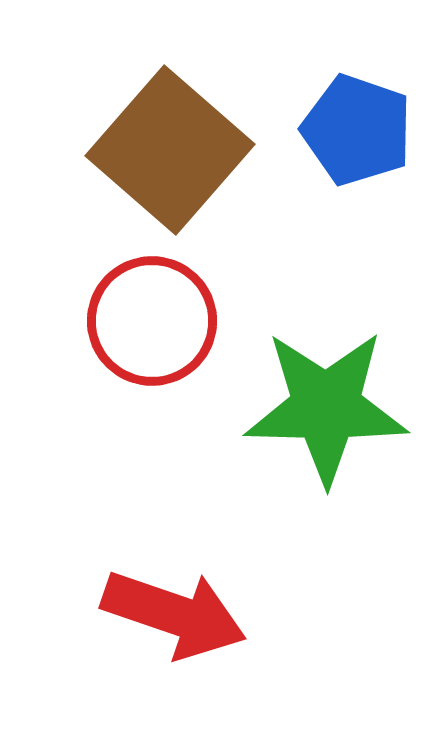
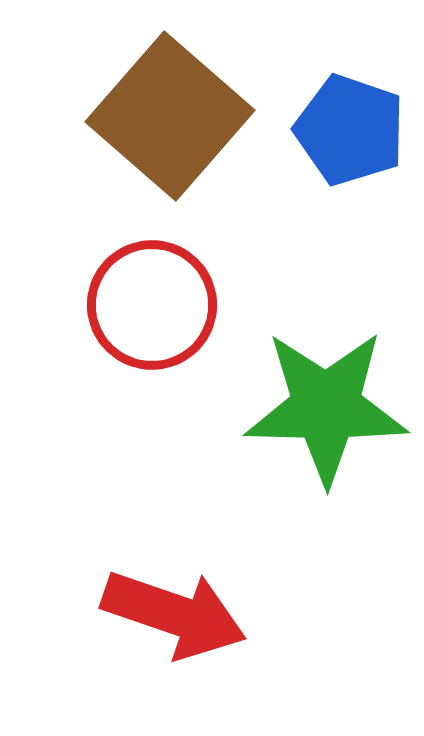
blue pentagon: moved 7 px left
brown square: moved 34 px up
red circle: moved 16 px up
